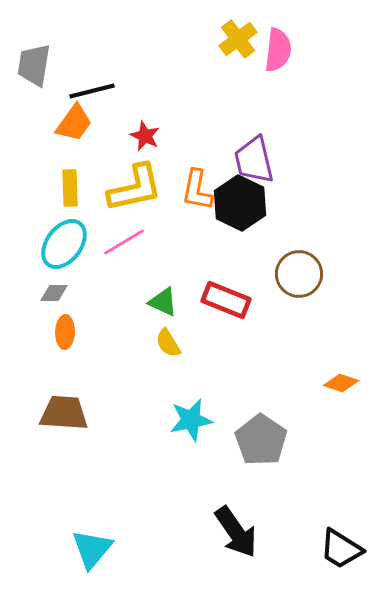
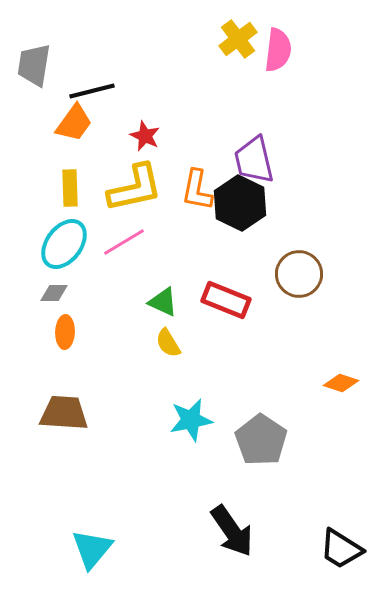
black arrow: moved 4 px left, 1 px up
